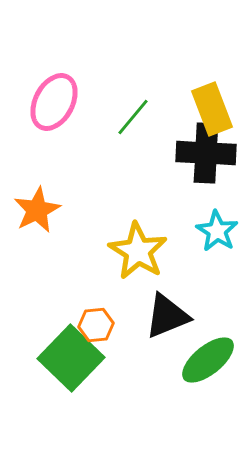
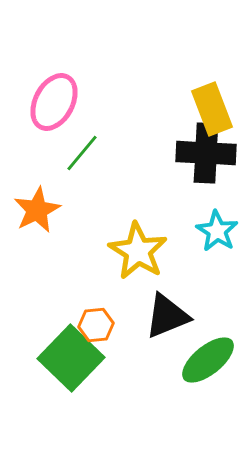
green line: moved 51 px left, 36 px down
